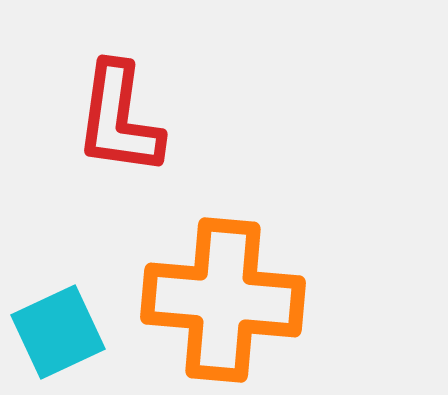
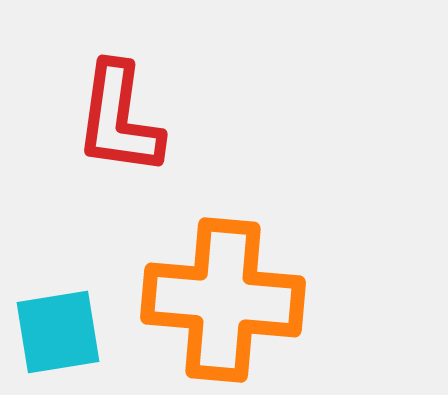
cyan square: rotated 16 degrees clockwise
